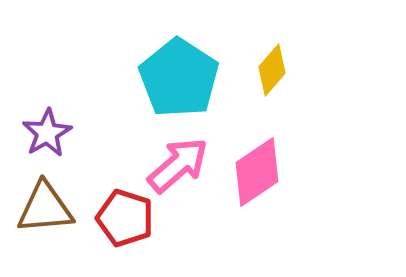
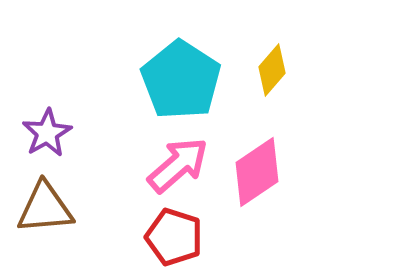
cyan pentagon: moved 2 px right, 2 px down
red pentagon: moved 49 px right, 19 px down
